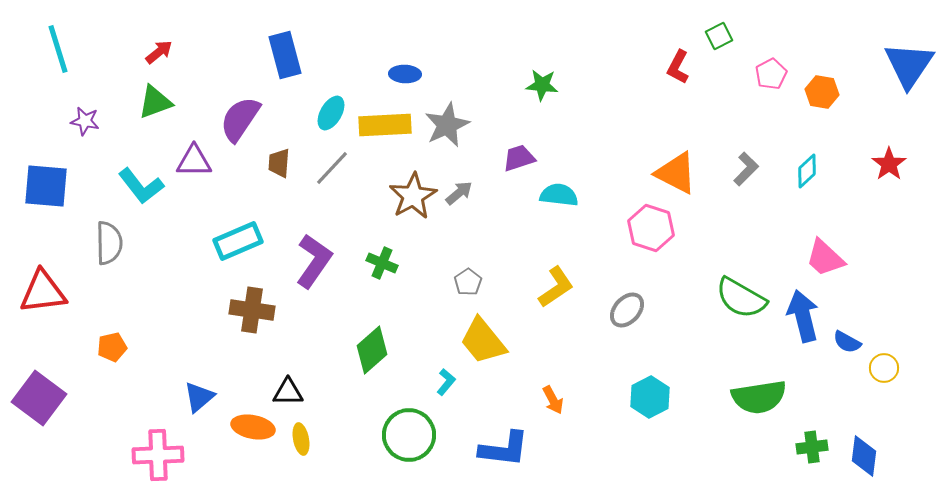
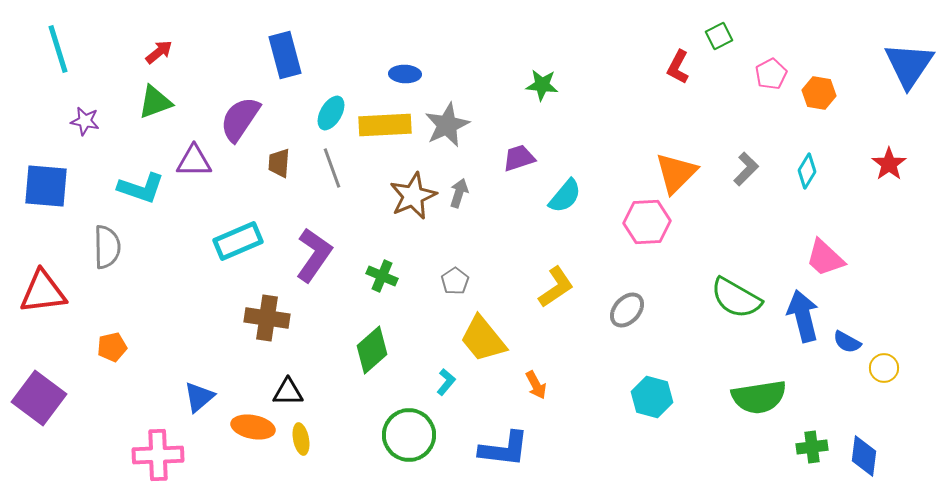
orange hexagon at (822, 92): moved 3 px left, 1 px down
gray line at (332, 168): rotated 63 degrees counterclockwise
cyan diamond at (807, 171): rotated 16 degrees counterclockwise
orange triangle at (676, 173): rotated 48 degrees clockwise
cyan L-shape at (141, 186): moved 2 px down; rotated 33 degrees counterclockwise
gray arrow at (459, 193): rotated 32 degrees counterclockwise
cyan semicircle at (559, 195): moved 6 px right, 1 px down; rotated 123 degrees clockwise
brown star at (413, 196): rotated 6 degrees clockwise
pink hexagon at (651, 228): moved 4 px left, 6 px up; rotated 21 degrees counterclockwise
gray semicircle at (109, 243): moved 2 px left, 4 px down
purple L-shape at (314, 261): moved 6 px up
green cross at (382, 263): moved 13 px down
gray pentagon at (468, 282): moved 13 px left, 1 px up
green semicircle at (741, 298): moved 5 px left
brown cross at (252, 310): moved 15 px right, 8 px down
yellow trapezoid at (483, 341): moved 2 px up
cyan hexagon at (650, 397): moved 2 px right; rotated 18 degrees counterclockwise
orange arrow at (553, 400): moved 17 px left, 15 px up
